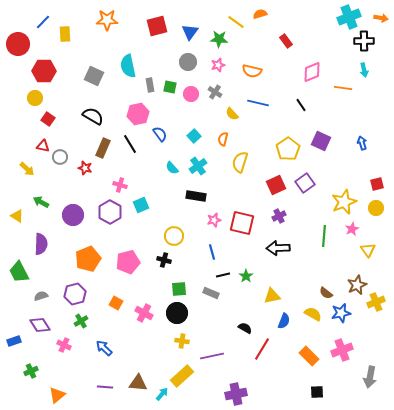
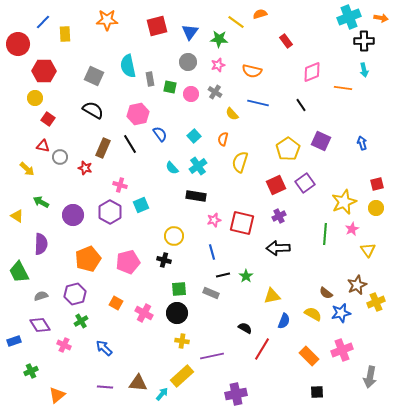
gray rectangle at (150, 85): moved 6 px up
black semicircle at (93, 116): moved 6 px up
green line at (324, 236): moved 1 px right, 2 px up
